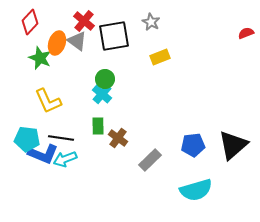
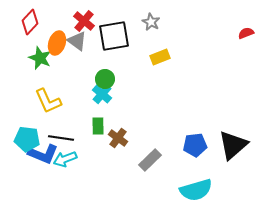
blue pentagon: moved 2 px right
